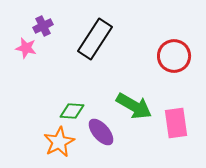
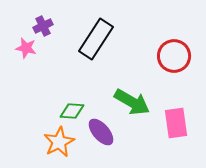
black rectangle: moved 1 px right
green arrow: moved 2 px left, 4 px up
